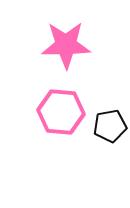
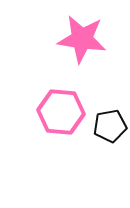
pink star: moved 16 px right, 6 px up; rotated 9 degrees clockwise
